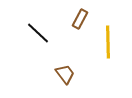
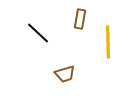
brown rectangle: rotated 18 degrees counterclockwise
brown trapezoid: rotated 110 degrees clockwise
